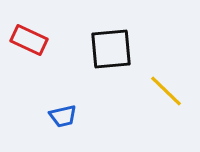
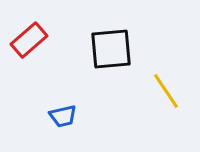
red rectangle: rotated 66 degrees counterclockwise
yellow line: rotated 12 degrees clockwise
